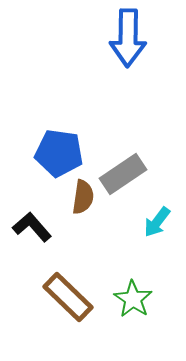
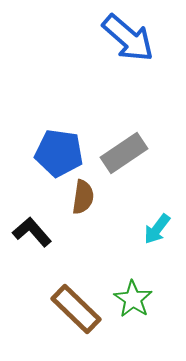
blue arrow: rotated 50 degrees counterclockwise
gray rectangle: moved 1 px right, 21 px up
cyan arrow: moved 7 px down
black L-shape: moved 5 px down
brown rectangle: moved 8 px right, 12 px down
